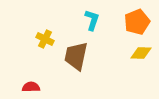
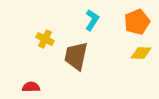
cyan L-shape: rotated 15 degrees clockwise
